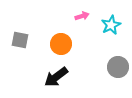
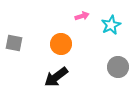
gray square: moved 6 px left, 3 px down
